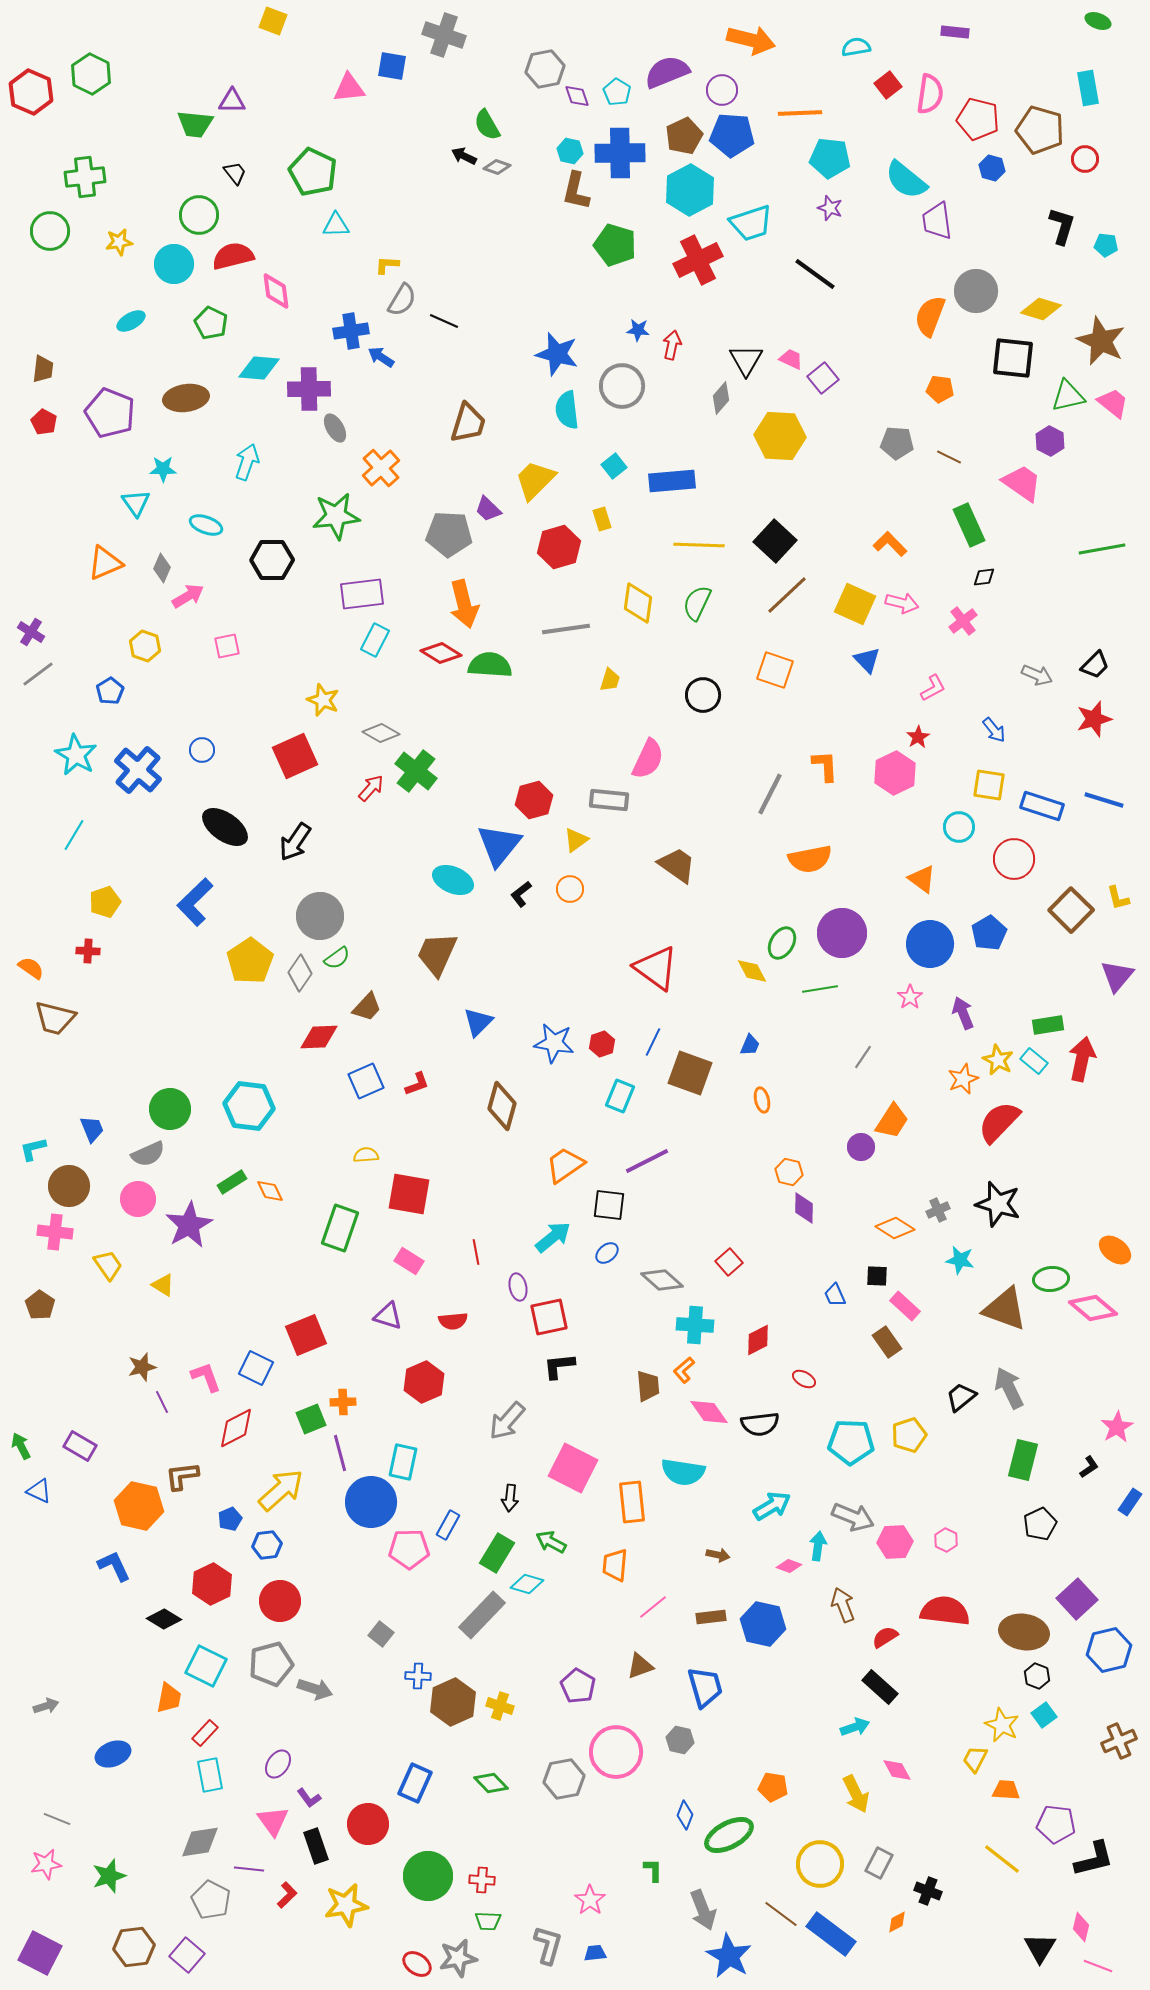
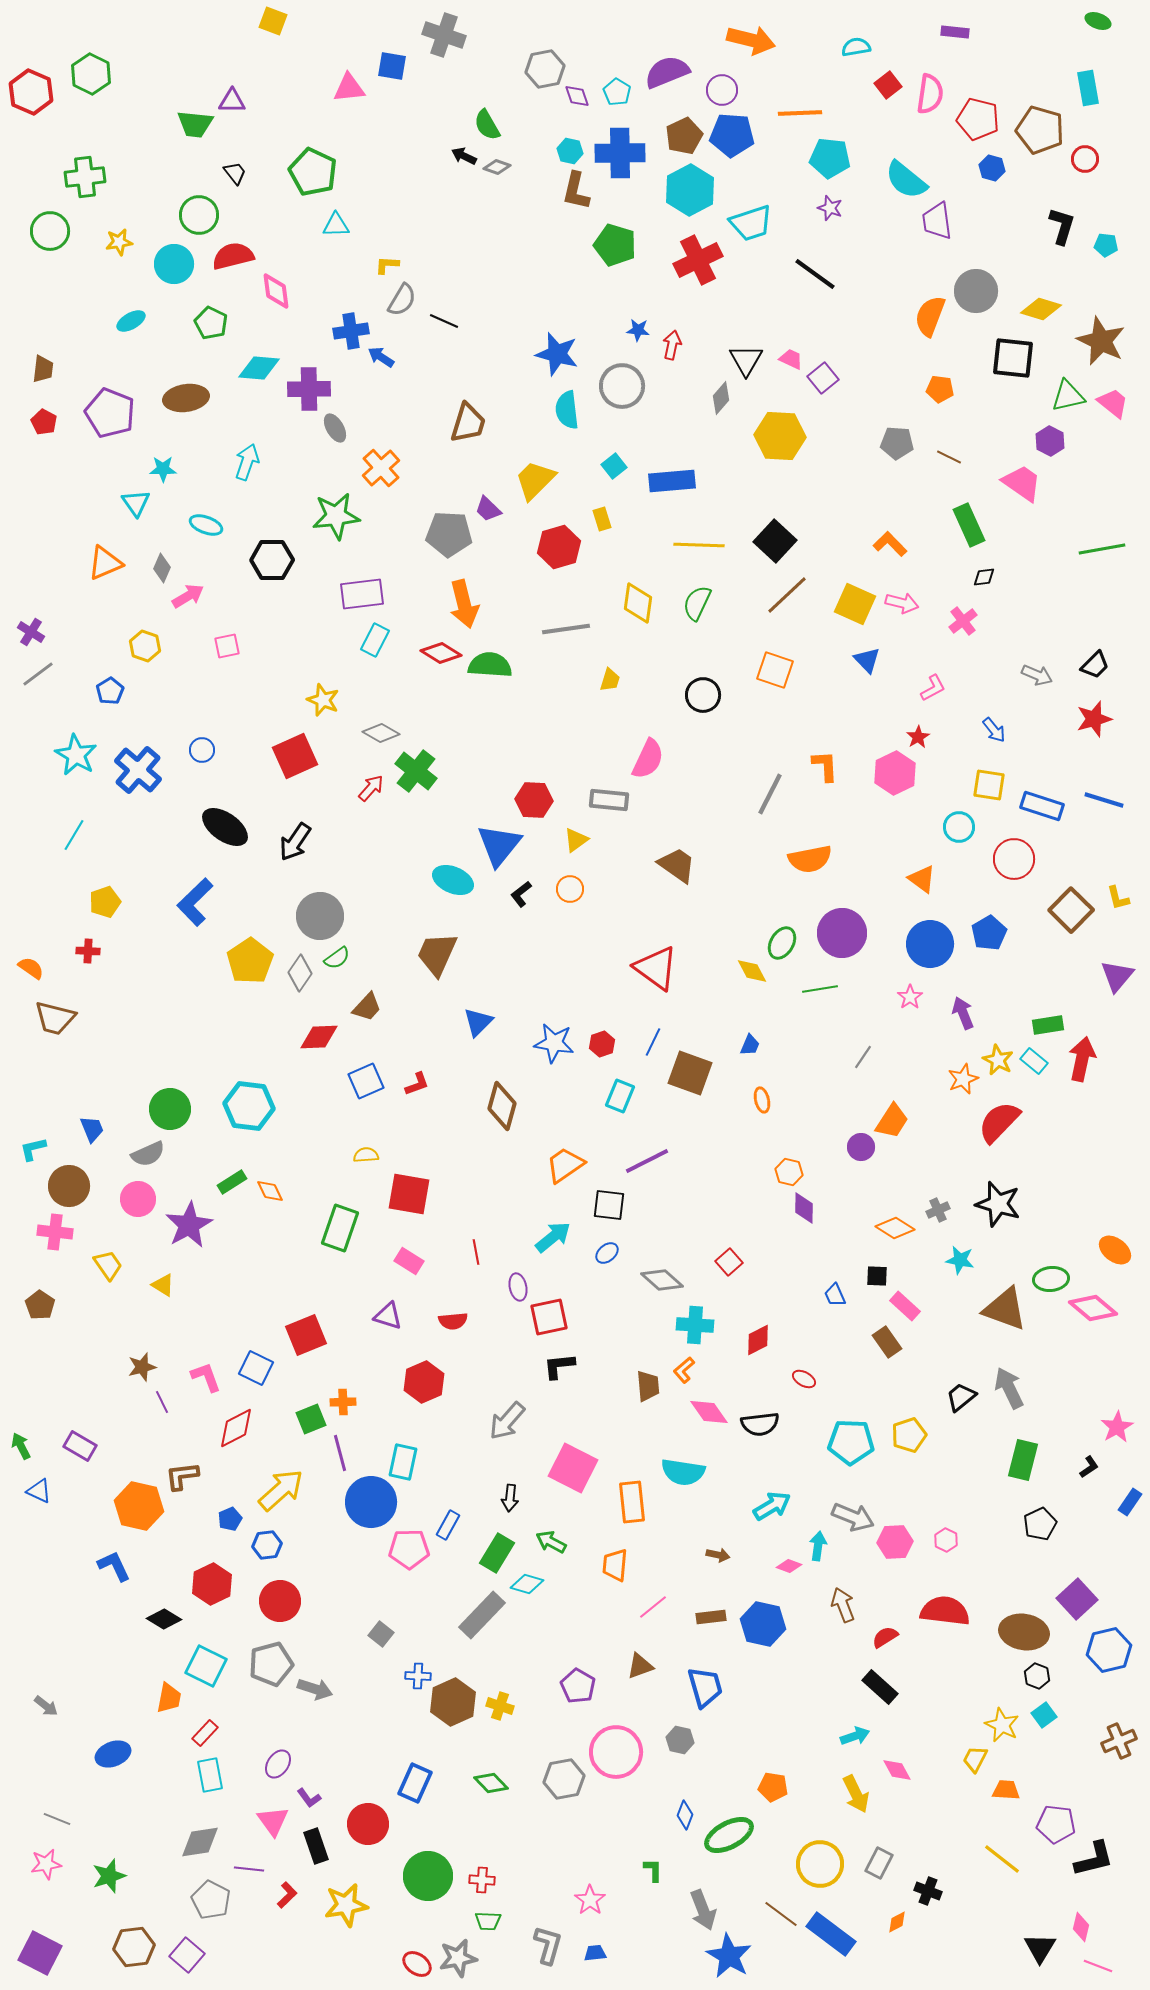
red hexagon at (534, 800): rotated 18 degrees clockwise
gray arrow at (46, 1706): rotated 55 degrees clockwise
cyan arrow at (855, 1727): moved 9 px down
